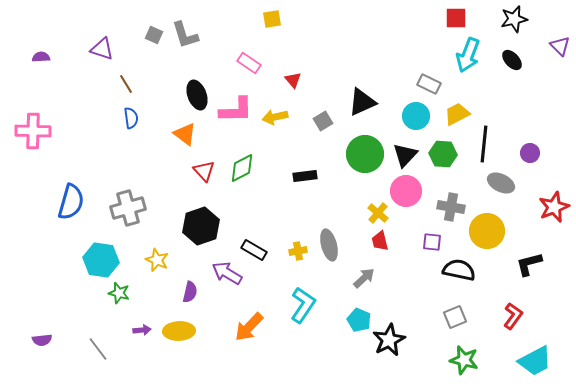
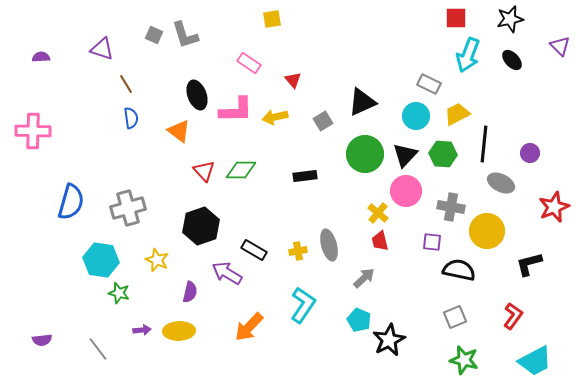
black star at (514, 19): moved 4 px left
orange triangle at (185, 134): moved 6 px left, 3 px up
green diamond at (242, 168): moved 1 px left, 2 px down; rotated 28 degrees clockwise
